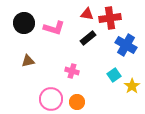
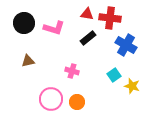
red cross: rotated 15 degrees clockwise
yellow star: rotated 21 degrees counterclockwise
